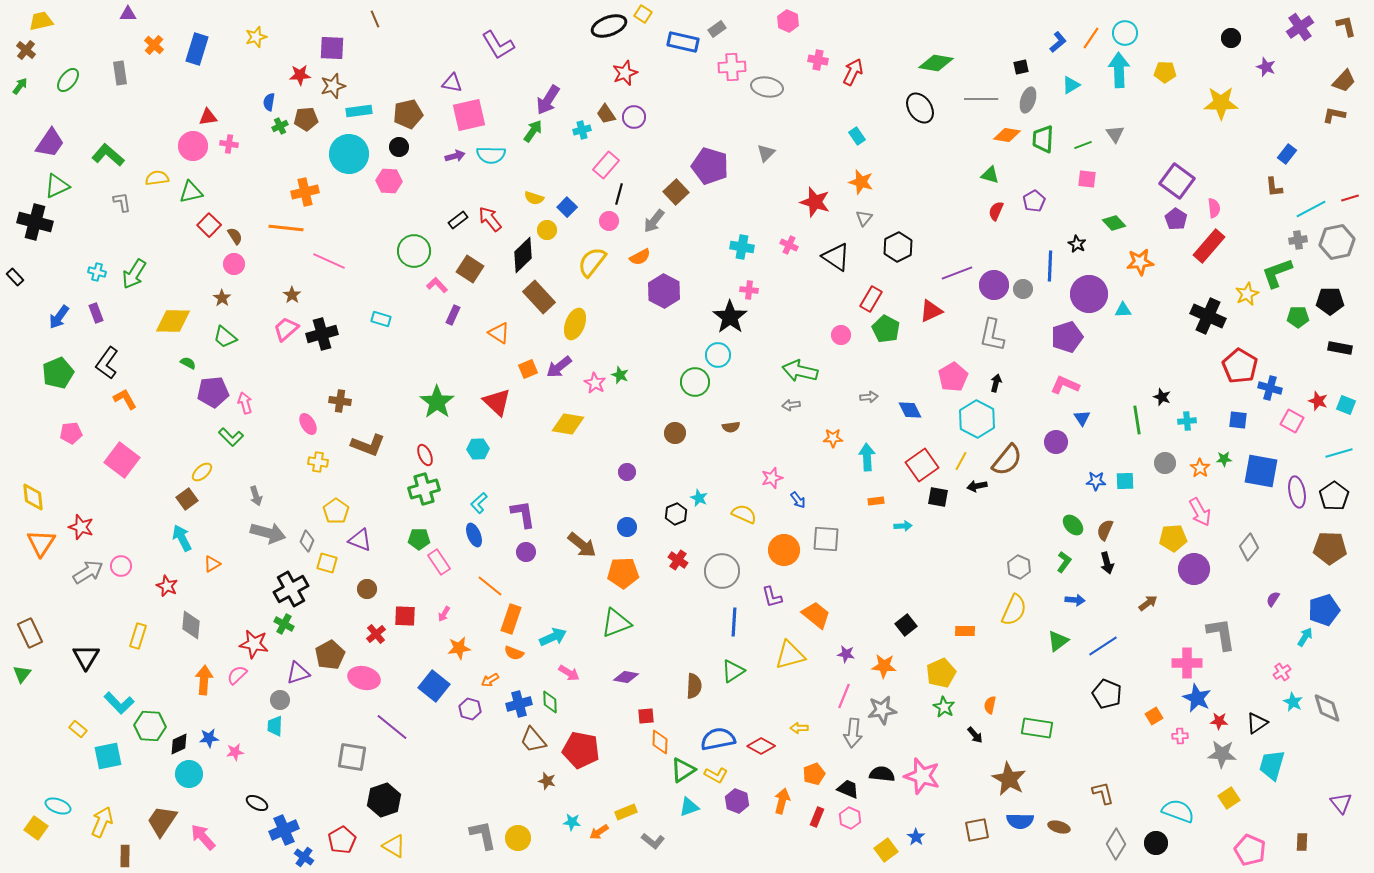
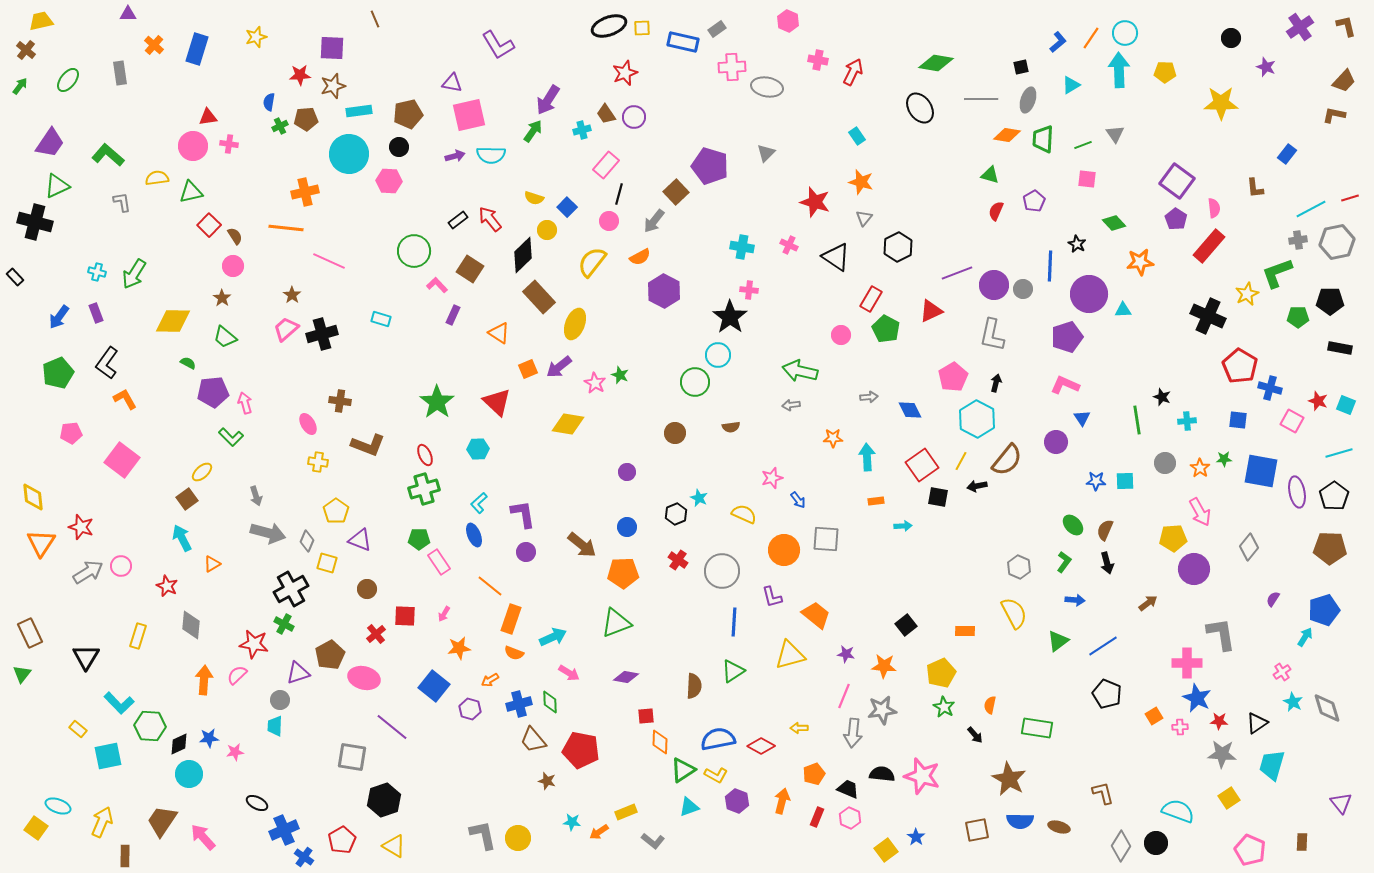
yellow square at (643, 14): moved 1 px left, 14 px down; rotated 36 degrees counterclockwise
brown L-shape at (1274, 187): moved 19 px left, 1 px down
pink circle at (234, 264): moved 1 px left, 2 px down
yellow semicircle at (1014, 610): moved 3 px down; rotated 52 degrees counterclockwise
pink cross at (1180, 736): moved 9 px up
gray diamond at (1116, 844): moved 5 px right, 2 px down
